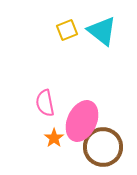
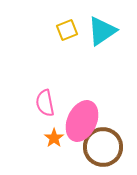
cyan triangle: rotated 48 degrees clockwise
